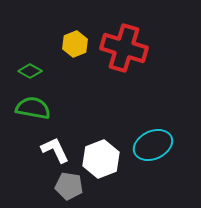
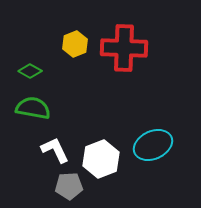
red cross: rotated 15 degrees counterclockwise
gray pentagon: rotated 12 degrees counterclockwise
